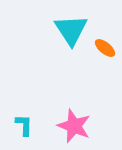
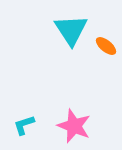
orange ellipse: moved 1 px right, 2 px up
cyan L-shape: rotated 110 degrees counterclockwise
